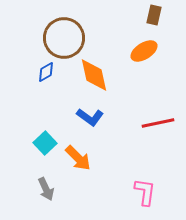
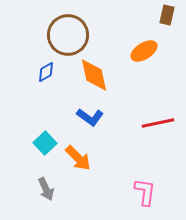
brown rectangle: moved 13 px right
brown circle: moved 4 px right, 3 px up
